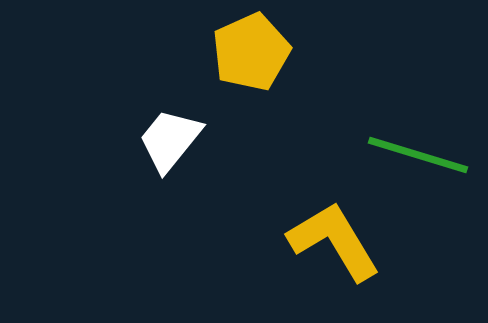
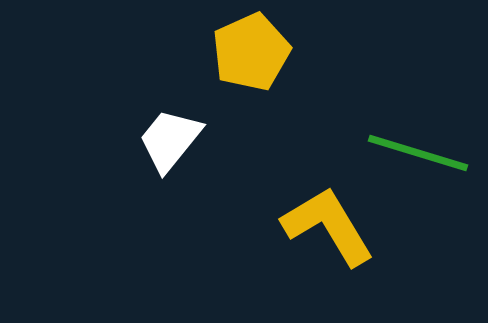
green line: moved 2 px up
yellow L-shape: moved 6 px left, 15 px up
